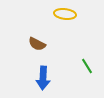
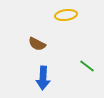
yellow ellipse: moved 1 px right, 1 px down; rotated 15 degrees counterclockwise
green line: rotated 21 degrees counterclockwise
